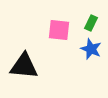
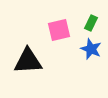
pink square: rotated 20 degrees counterclockwise
black triangle: moved 4 px right, 5 px up; rotated 8 degrees counterclockwise
